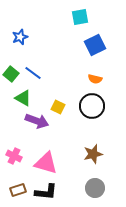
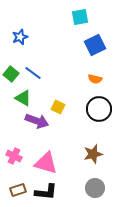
black circle: moved 7 px right, 3 px down
